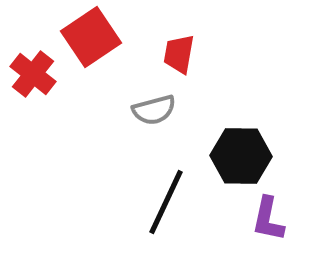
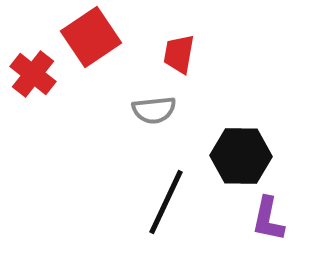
gray semicircle: rotated 9 degrees clockwise
